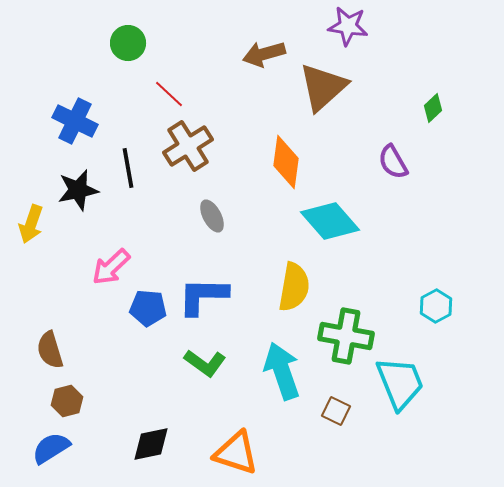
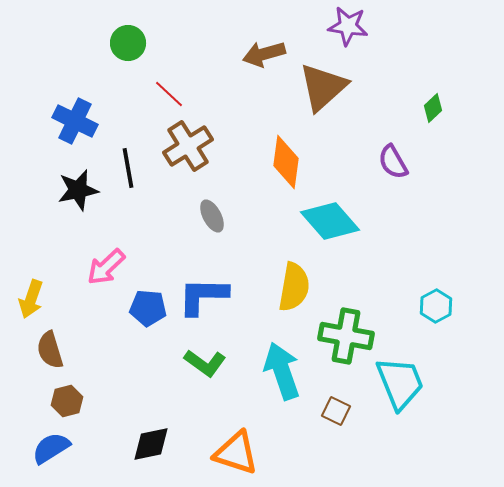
yellow arrow: moved 75 px down
pink arrow: moved 5 px left
